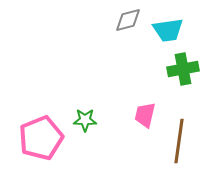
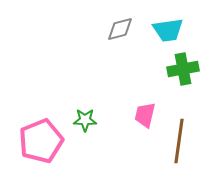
gray diamond: moved 8 px left, 9 px down
pink pentagon: moved 3 px down
